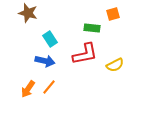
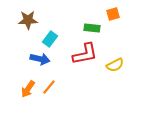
brown star: moved 7 px down; rotated 18 degrees counterclockwise
cyan rectangle: rotated 70 degrees clockwise
blue arrow: moved 5 px left, 2 px up
